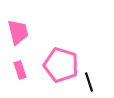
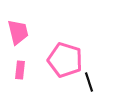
pink pentagon: moved 4 px right, 5 px up
pink rectangle: rotated 24 degrees clockwise
